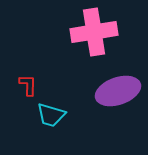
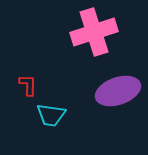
pink cross: rotated 9 degrees counterclockwise
cyan trapezoid: rotated 8 degrees counterclockwise
